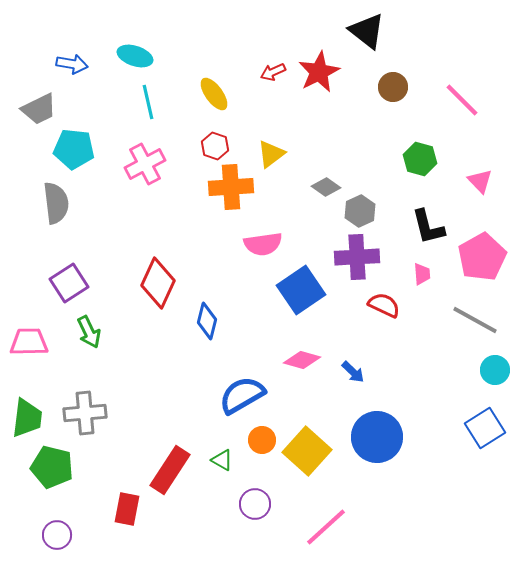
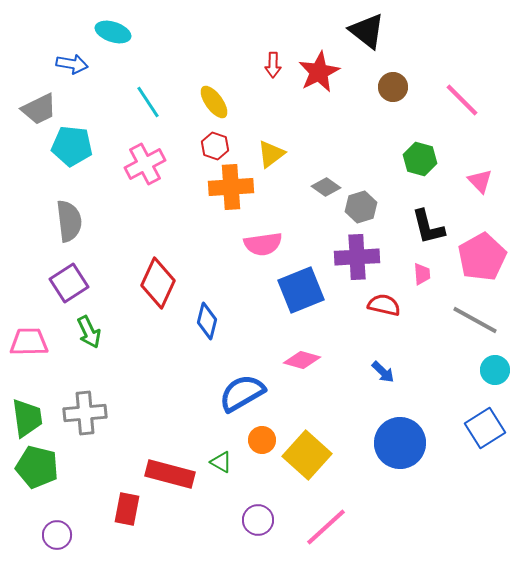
cyan ellipse at (135, 56): moved 22 px left, 24 px up
red arrow at (273, 72): moved 7 px up; rotated 65 degrees counterclockwise
yellow ellipse at (214, 94): moved 8 px down
cyan line at (148, 102): rotated 20 degrees counterclockwise
cyan pentagon at (74, 149): moved 2 px left, 3 px up
gray semicircle at (56, 203): moved 13 px right, 18 px down
gray hexagon at (360, 211): moved 1 px right, 4 px up; rotated 8 degrees clockwise
blue square at (301, 290): rotated 12 degrees clockwise
red semicircle at (384, 305): rotated 12 degrees counterclockwise
blue arrow at (353, 372): moved 30 px right
blue semicircle at (242, 395): moved 2 px up
green trapezoid at (27, 418): rotated 15 degrees counterclockwise
blue circle at (377, 437): moved 23 px right, 6 px down
yellow square at (307, 451): moved 4 px down
green triangle at (222, 460): moved 1 px left, 2 px down
green pentagon at (52, 467): moved 15 px left
red rectangle at (170, 470): moved 4 px down; rotated 72 degrees clockwise
purple circle at (255, 504): moved 3 px right, 16 px down
